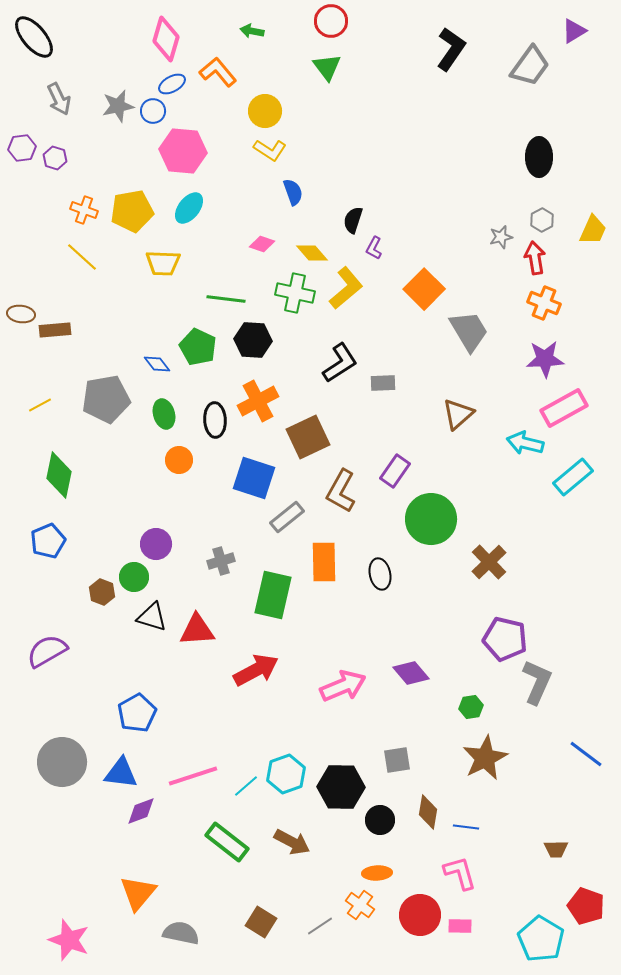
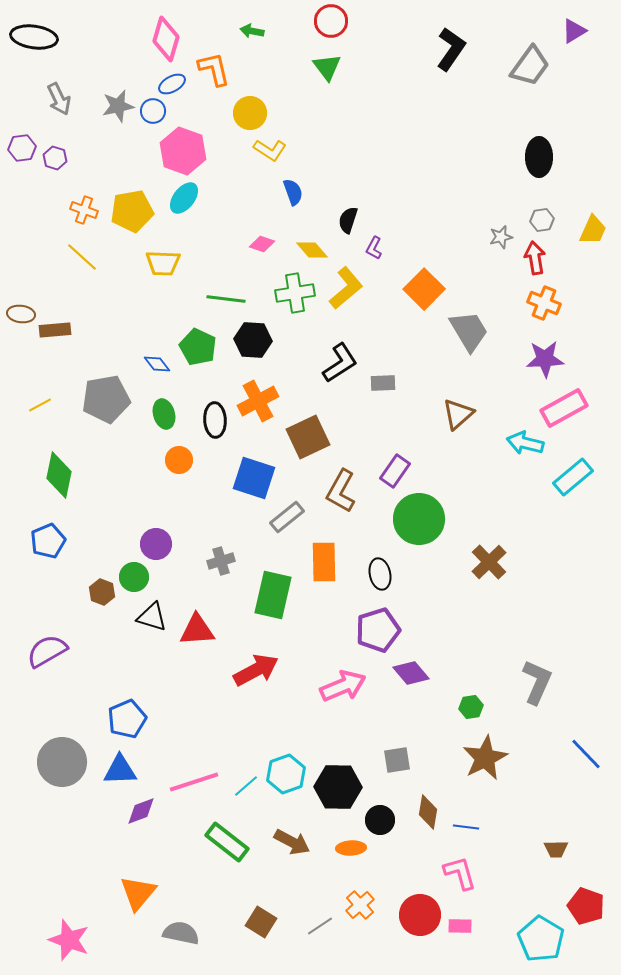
black ellipse at (34, 37): rotated 42 degrees counterclockwise
orange L-shape at (218, 72): moved 4 px left, 3 px up; rotated 27 degrees clockwise
yellow circle at (265, 111): moved 15 px left, 2 px down
pink hexagon at (183, 151): rotated 15 degrees clockwise
cyan ellipse at (189, 208): moved 5 px left, 10 px up
black semicircle at (353, 220): moved 5 px left
gray hexagon at (542, 220): rotated 20 degrees clockwise
yellow diamond at (312, 253): moved 3 px up
green cross at (295, 293): rotated 21 degrees counterclockwise
green circle at (431, 519): moved 12 px left
purple pentagon at (505, 639): moved 127 px left, 9 px up; rotated 30 degrees counterclockwise
blue pentagon at (137, 713): moved 10 px left, 6 px down; rotated 6 degrees clockwise
blue line at (586, 754): rotated 9 degrees clockwise
blue triangle at (121, 773): moved 1 px left, 3 px up; rotated 9 degrees counterclockwise
pink line at (193, 776): moved 1 px right, 6 px down
black hexagon at (341, 787): moved 3 px left
orange ellipse at (377, 873): moved 26 px left, 25 px up
orange cross at (360, 905): rotated 12 degrees clockwise
